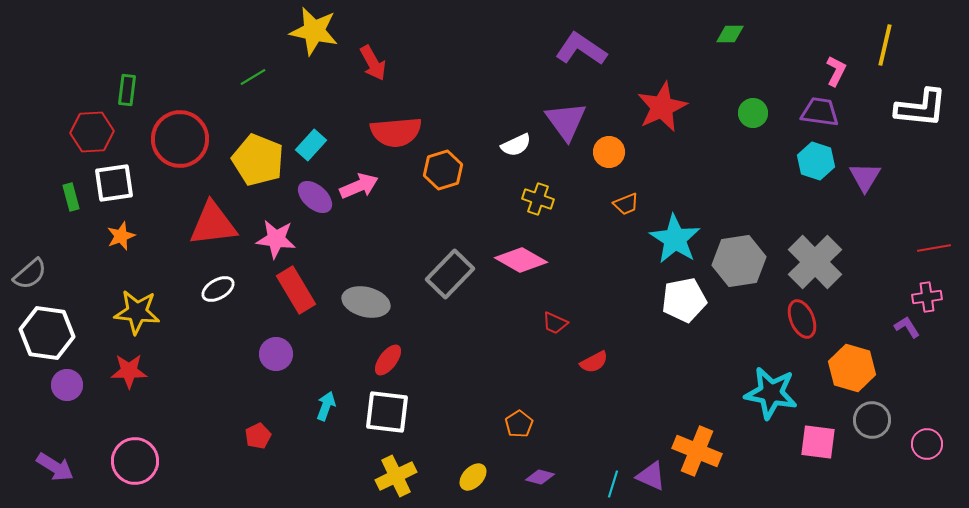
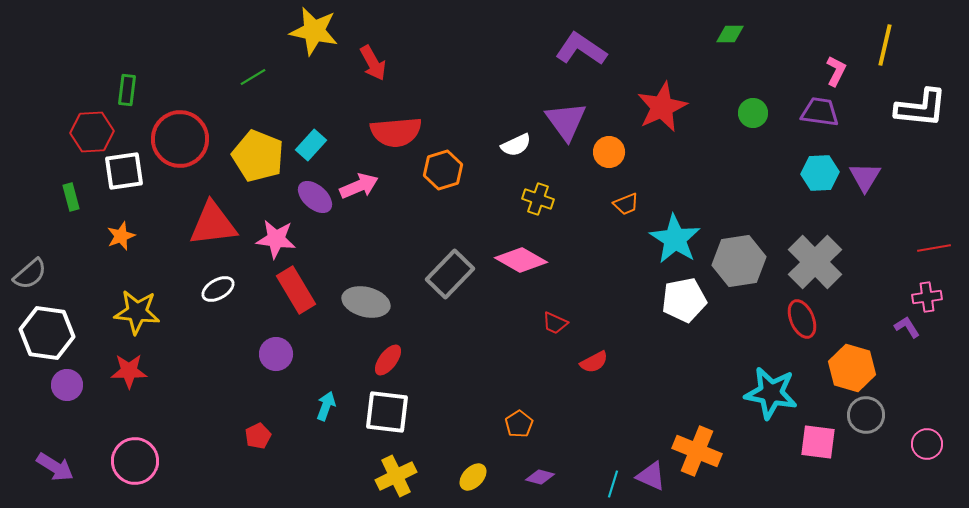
yellow pentagon at (258, 160): moved 4 px up
cyan hexagon at (816, 161): moved 4 px right, 12 px down; rotated 21 degrees counterclockwise
white square at (114, 183): moved 10 px right, 12 px up
gray circle at (872, 420): moved 6 px left, 5 px up
